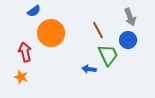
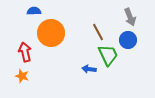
blue semicircle: rotated 144 degrees counterclockwise
brown line: moved 2 px down
orange star: moved 1 px right, 1 px up
